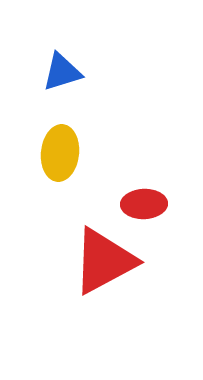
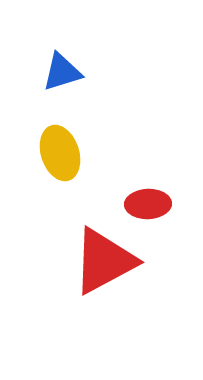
yellow ellipse: rotated 24 degrees counterclockwise
red ellipse: moved 4 px right
